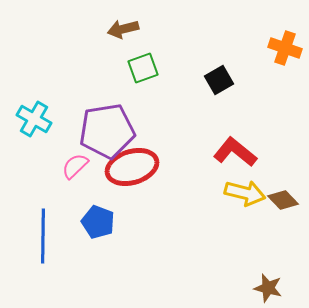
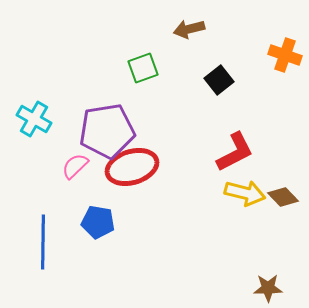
brown arrow: moved 66 px right
orange cross: moved 7 px down
black square: rotated 8 degrees counterclockwise
red L-shape: rotated 114 degrees clockwise
brown diamond: moved 3 px up
blue pentagon: rotated 12 degrees counterclockwise
blue line: moved 6 px down
brown star: rotated 16 degrees counterclockwise
